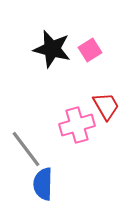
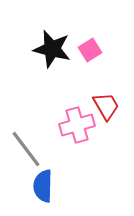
blue semicircle: moved 2 px down
